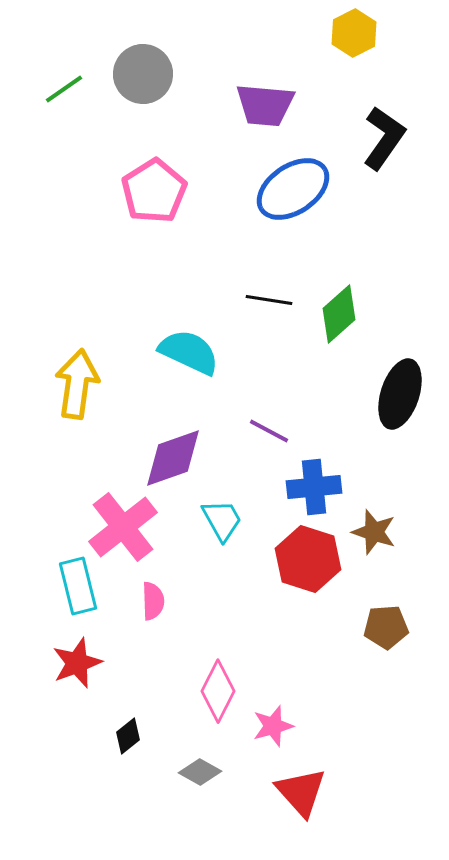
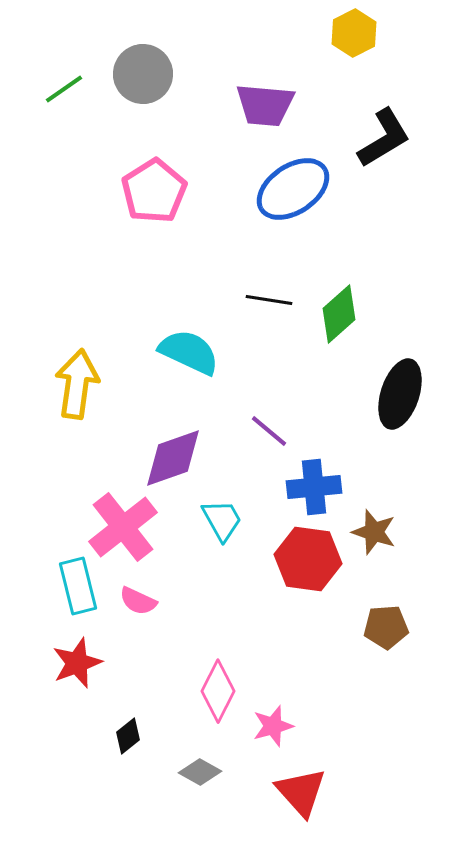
black L-shape: rotated 24 degrees clockwise
purple line: rotated 12 degrees clockwise
red hexagon: rotated 10 degrees counterclockwise
pink semicircle: moved 15 px left; rotated 117 degrees clockwise
